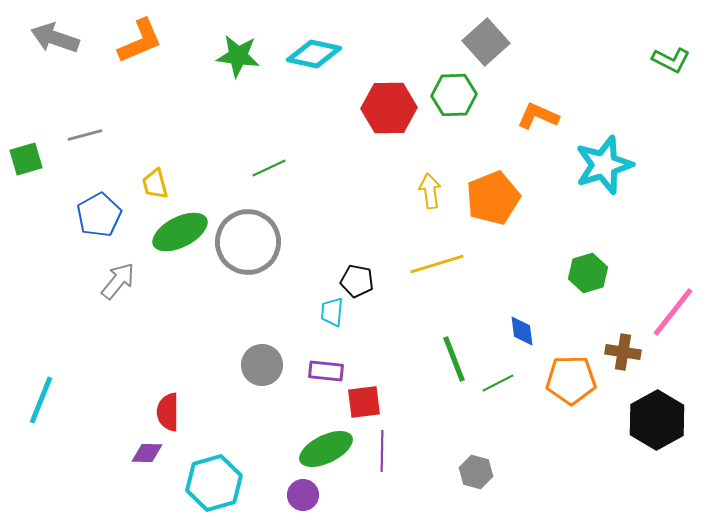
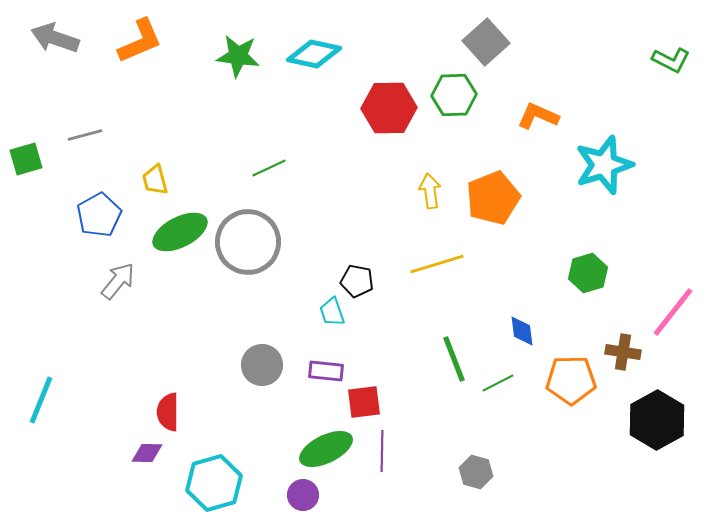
yellow trapezoid at (155, 184): moved 4 px up
cyan trapezoid at (332, 312): rotated 24 degrees counterclockwise
